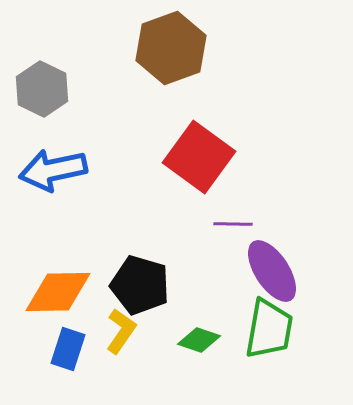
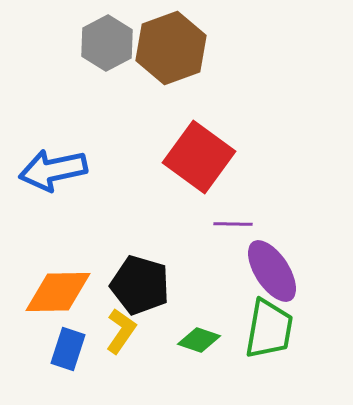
gray hexagon: moved 65 px right, 46 px up; rotated 6 degrees clockwise
